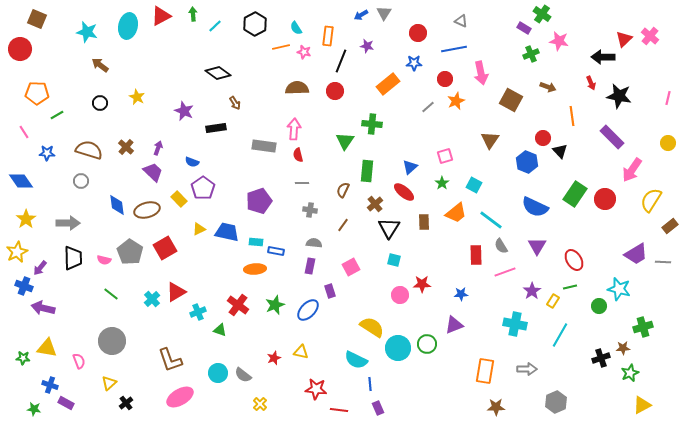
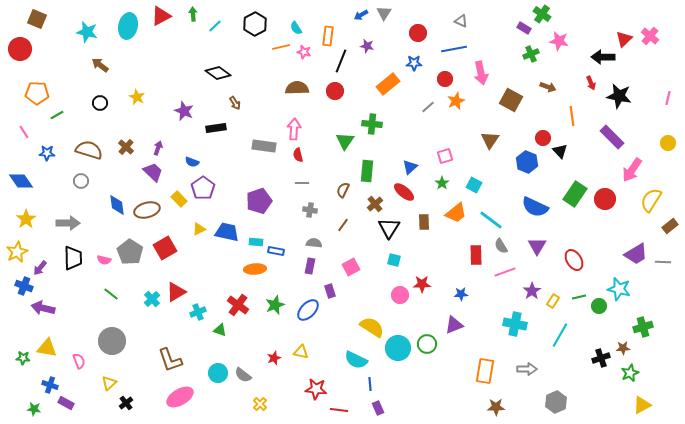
green line at (570, 287): moved 9 px right, 10 px down
